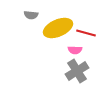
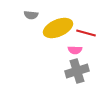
gray cross: rotated 15 degrees clockwise
